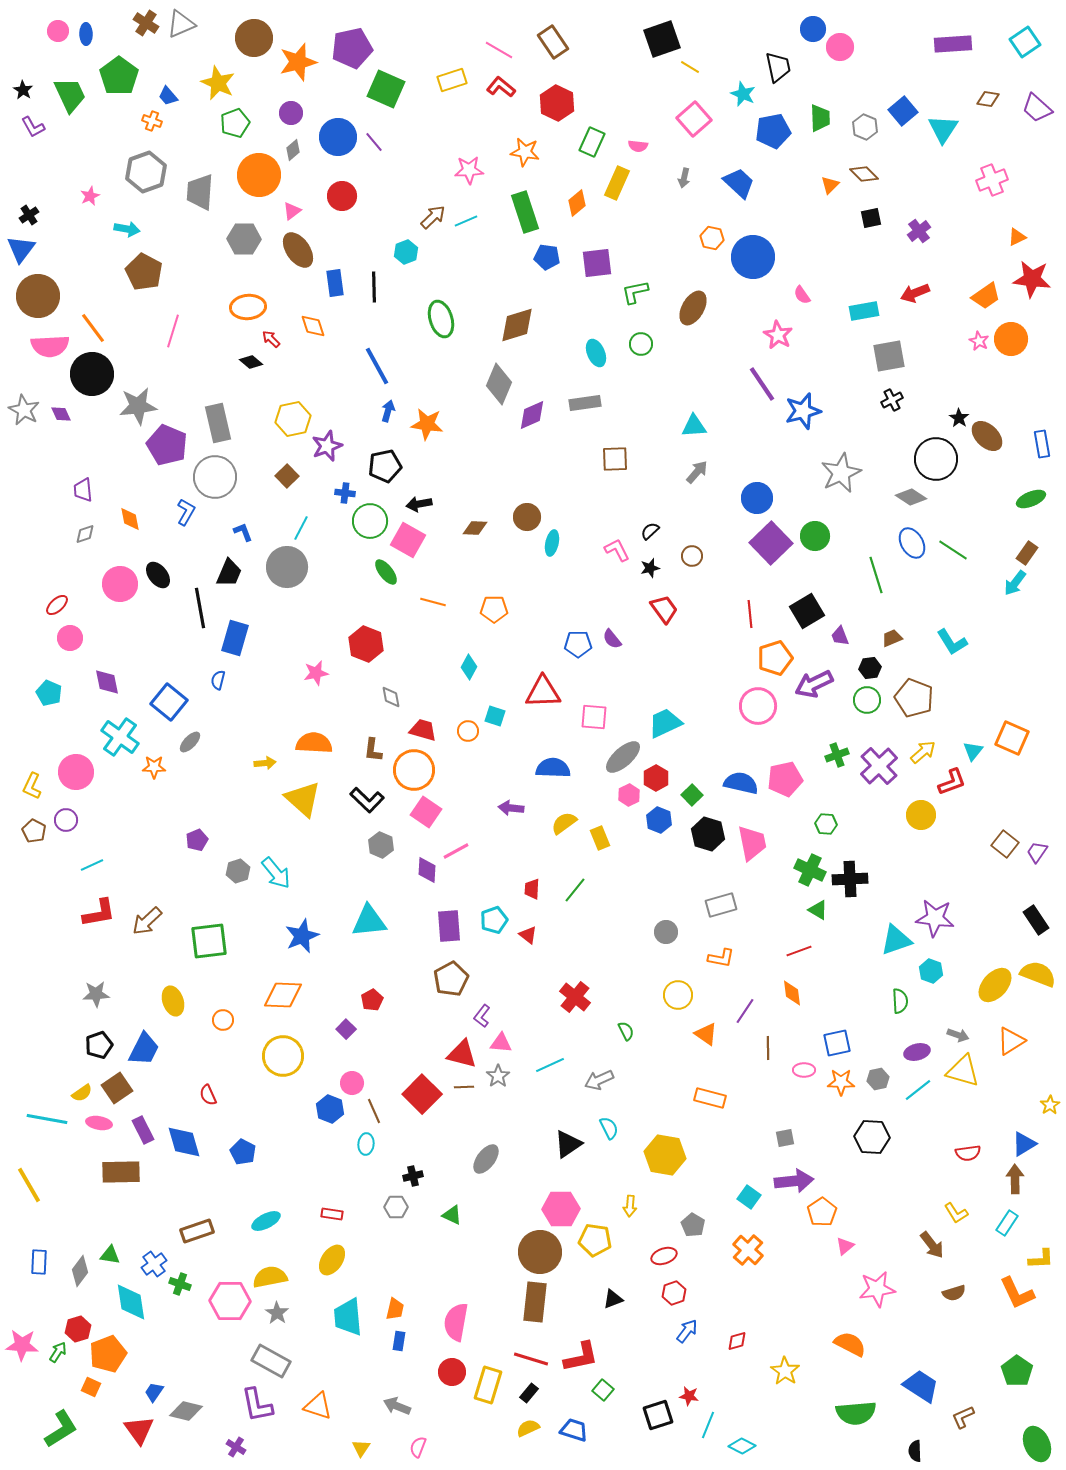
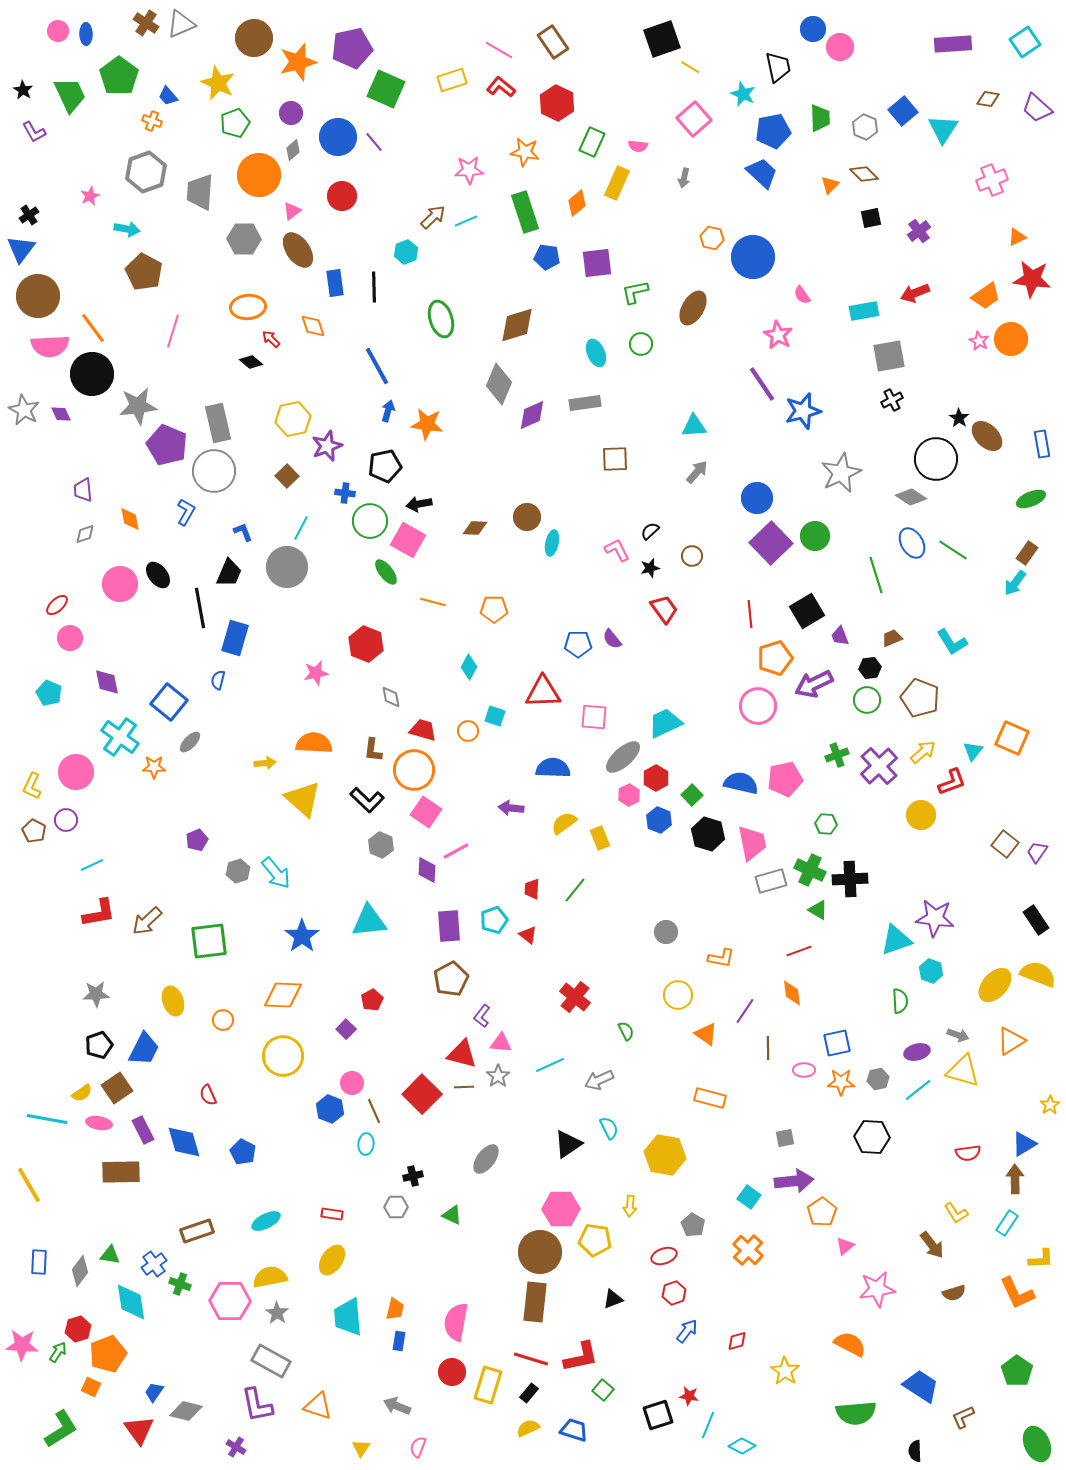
purple L-shape at (33, 127): moved 1 px right, 5 px down
blue trapezoid at (739, 183): moved 23 px right, 10 px up
gray circle at (215, 477): moved 1 px left, 6 px up
brown pentagon at (914, 698): moved 6 px right
gray rectangle at (721, 905): moved 50 px right, 24 px up
blue star at (302, 936): rotated 12 degrees counterclockwise
